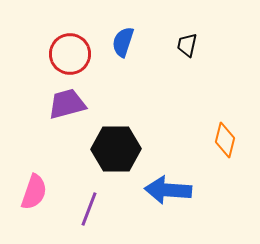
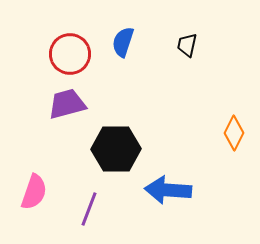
orange diamond: moved 9 px right, 7 px up; rotated 12 degrees clockwise
